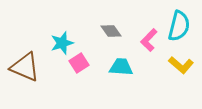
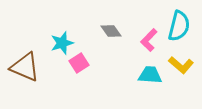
cyan trapezoid: moved 29 px right, 8 px down
